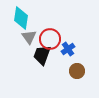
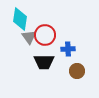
cyan diamond: moved 1 px left, 1 px down
red circle: moved 5 px left, 4 px up
blue cross: rotated 32 degrees clockwise
black trapezoid: moved 2 px right, 7 px down; rotated 110 degrees counterclockwise
